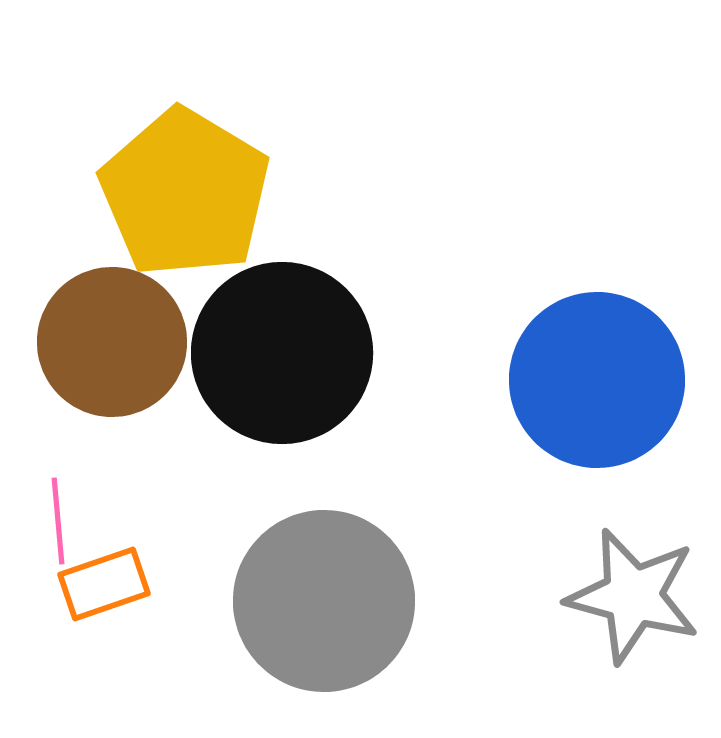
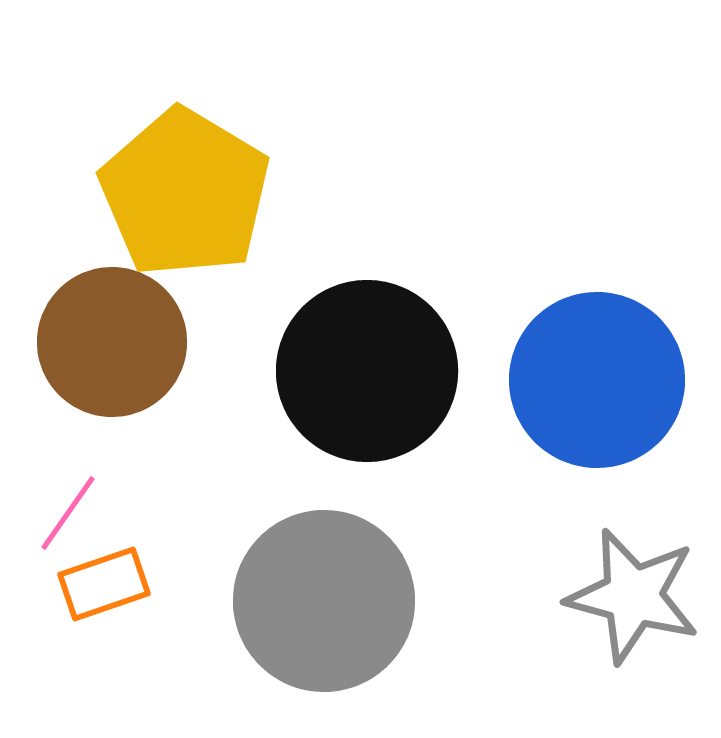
black circle: moved 85 px right, 18 px down
pink line: moved 10 px right, 8 px up; rotated 40 degrees clockwise
